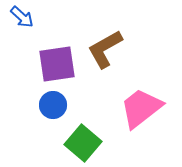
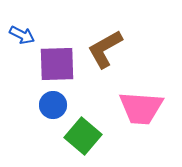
blue arrow: moved 18 px down; rotated 15 degrees counterclockwise
purple square: rotated 6 degrees clockwise
pink trapezoid: rotated 138 degrees counterclockwise
green square: moved 7 px up
